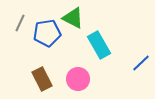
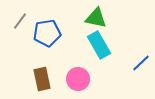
green triangle: moved 23 px right; rotated 15 degrees counterclockwise
gray line: moved 2 px up; rotated 12 degrees clockwise
brown rectangle: rotated 15 degrees clockwise
